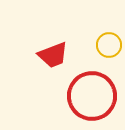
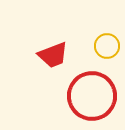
yellow circle: moved 2 px left, 1 px down
